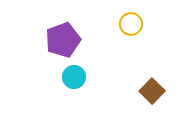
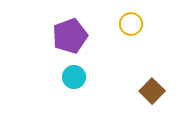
purple pentagon: moved 7 px right, 4 px up
